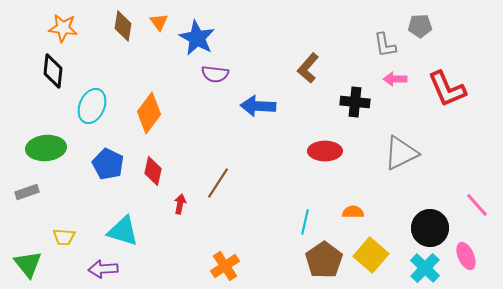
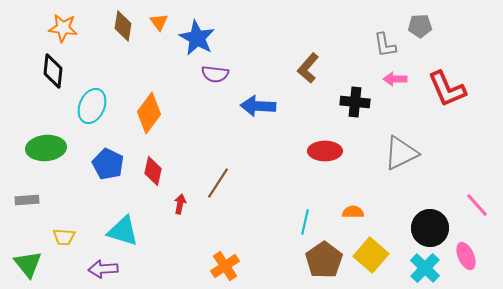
gray rectangle: moved 8 px down; rotated 15 degrees clockwise
